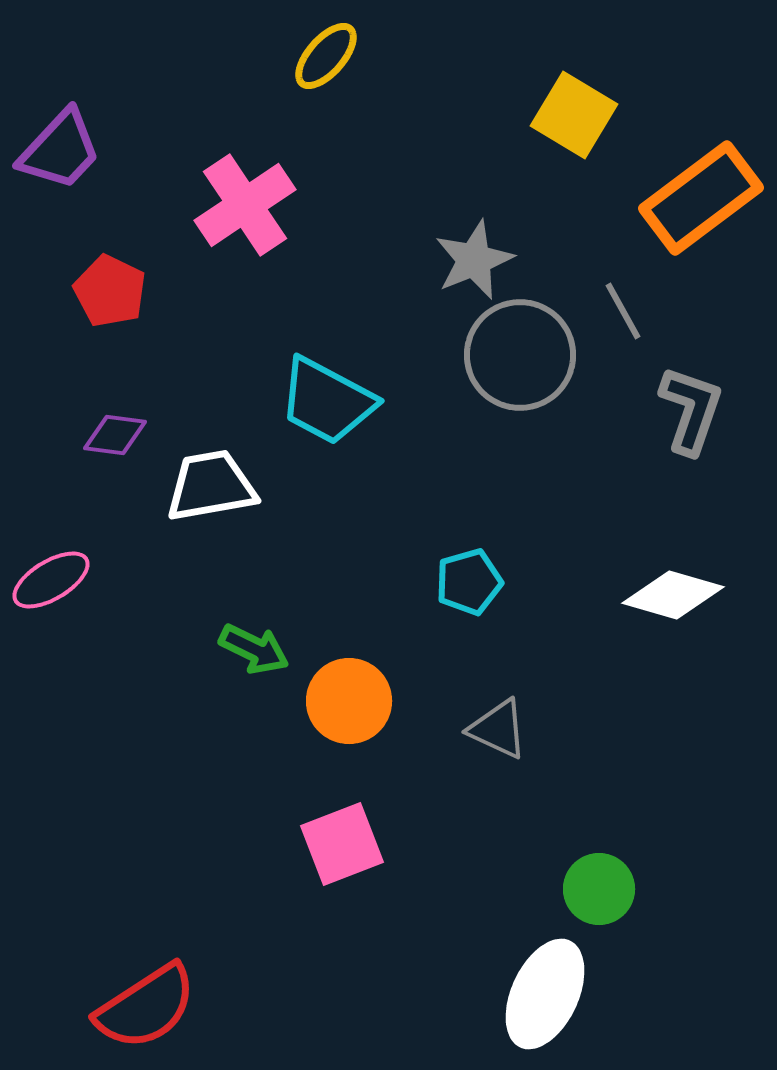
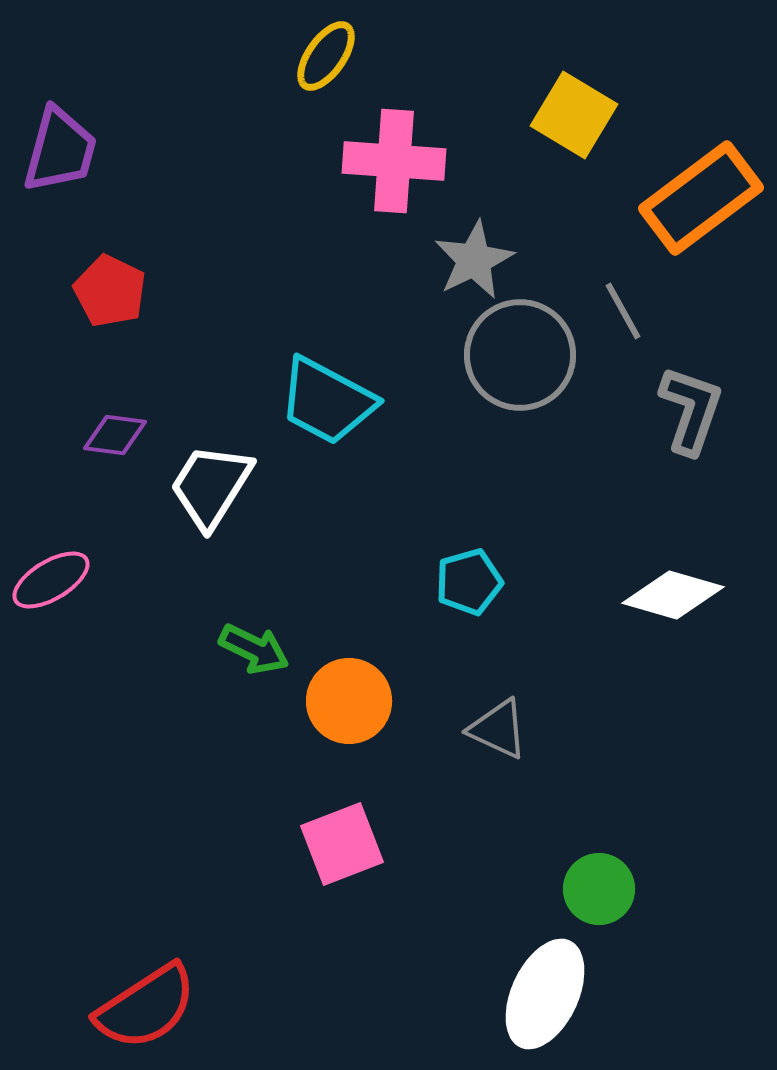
yellow ellipse: rotated 6 degrees counterclockwise
purple trapezoid: rotated 28 degrees counterclockwise
pink cross: moved 149 px right, 44 px up; rotated 38 degrees clockwise
gray star: rotated 4 degrees counterclockwise
white trapezoid: rotated 48 degrees counterclockwise
